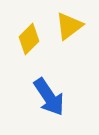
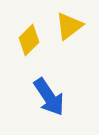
yellow diamond: moved 1 px down
